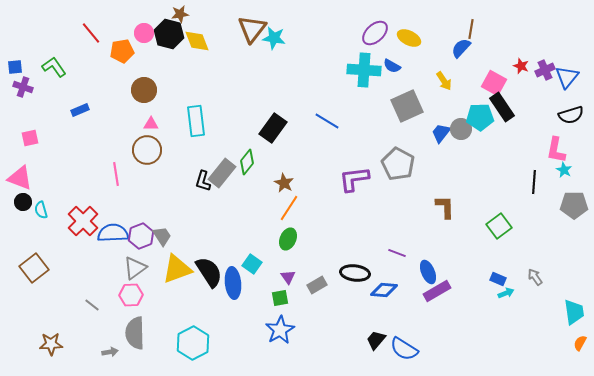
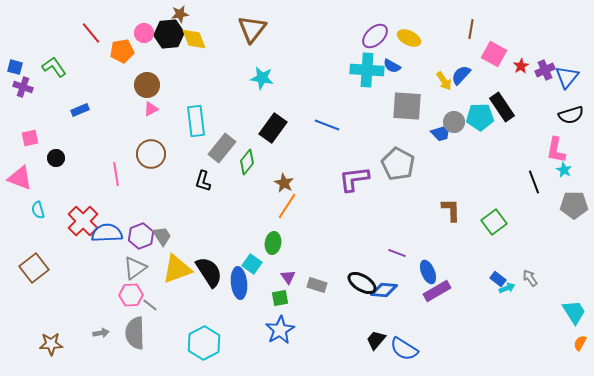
purple ellipse at (375, 33): moved 3 px down
black hexagon at (169, 34): rotated 20 degrees counterclockwise
cyan star at (274, 38): moved 12 px left, 40 px down
yellow diamond at (197, 41): moved 3 px left, 2 px up
blue semicircle at (461, 48): moved 27 px down
red star at (521, 66): rotated 21 degrees clockwise
blue square at (15, 67): rotated 21 degrees clockwise
cyan cross at (364, 70): moved 3 px right
pink square at (494, 83): moved 29 px up
brown circle at (144, 90): moved 3 px right, 5 px up
gray square at (407, 106): rotated 28 degrees clockwise
blue line at (327, 121): moved 4 px down; rotated 10 degrees counterclockwise
pink triangle at (151, 124): moved 15 px up; rotated 28 degrees counterclockwise
gray circle at (461, 129): moved 7 px left, 7 px up
blue trapezoid at (441, 133): rotated 145 degrees counterclockwise
brown circle at (147, 150): moved 4 px right, 4 px down
gray rectangle at (222, 173): moved 25 px up
black line at (534, 182): rotated 25 degrees counterclockwise
black circle at (23, 202): moved 33 px right, 44 px up
brown L-shape at (445, 207): moved 6 px right, 3 px down
orange line at (289, 208): moved 2 px left, 2 px up
cyan semicircle at (41, 210): moved 3 px left
green square at (499, 226): moved 5 px left, 4 px up
blue semicircle at (113, 233): moved 6 px left
green ellipse at (288, 239): moved 15 px left, 4 px down; rotated 15 degrees counterclockwise
black ellipse at (355, 273): moved 7 px right, 10 px down; rotated 24 degrees clockwise
gray arrow at (535, 277): moved 5 px left, 1 px down
blue rectangle at (498, 279): rotated 14 degrees clockwise
blue ellipse at (233, 283): moved 6 px right
gray rectangle at (317, 285): rotated 48 degrees clockwise
cyan arrow at (506, 293): moved 1 px right, 5 px up
gray line at (92, 305): moved 58 px right
cyan trapezoid at (574, 312): rotated 24 degrees counterclockwise
cyan hexagon at (193, 343): moved 11 px right
gray arrow at (110, 352): moved 9 px left, 19 px up
